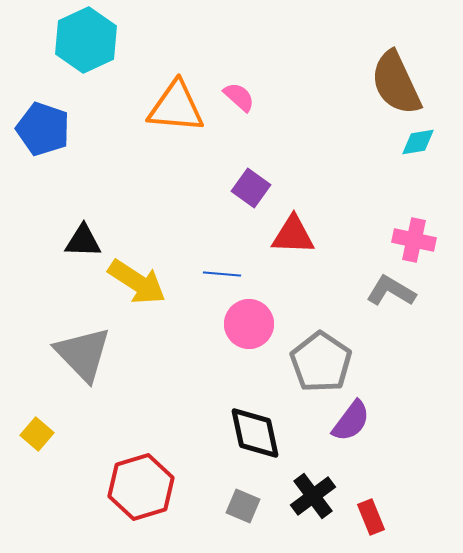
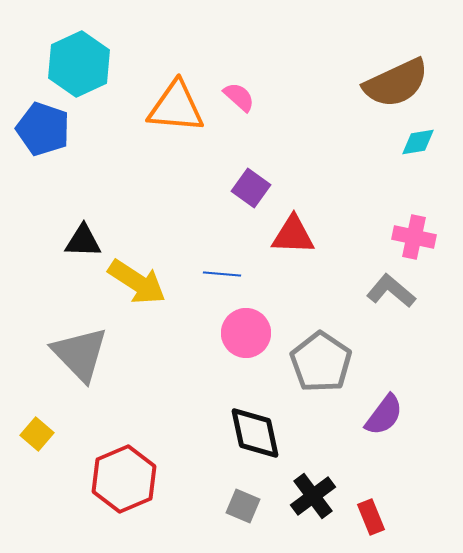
cyan hexagon: moved 7 px left, 24 px down
brown semicircle: rotated 90 degrees counterclockwise
pink cross: moved 3 px up
gray L-shape: rotated 9 degrees clockwise
pink circle: moved 3 px left, 9 px down
gray triangle: moved 3 px left
purple semicircle: moved 33 px right, 6 px up
red hexagon: moved 17 px left, 8 px up; rotated 6 degrees counterclockwise
